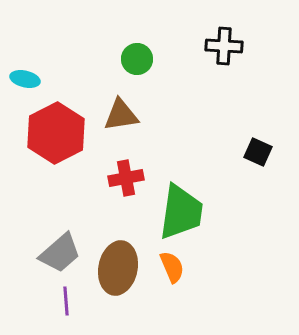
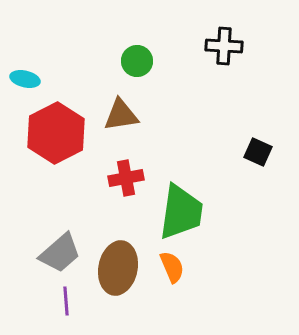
green circle: moved 2 px down
